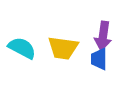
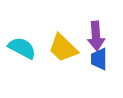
purple arrow: moved 7 px left; rotated 12 degrees counterclockwise
yellow trapezoid: rotated 36 degrees clockwise
